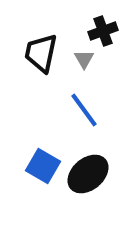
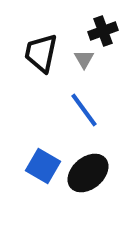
black ellipse: moved 1 px up
